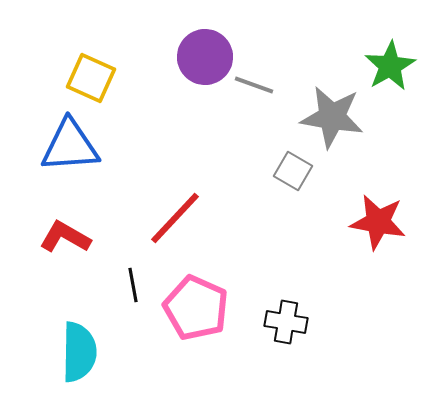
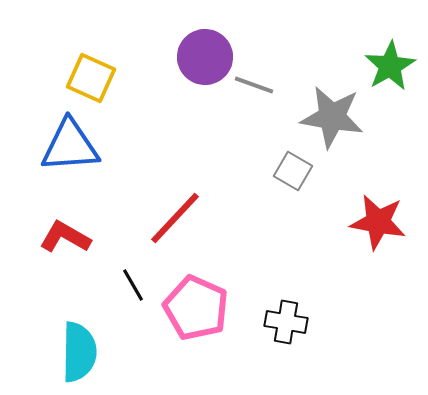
black line: rotated 20 degrees counterclockwise
